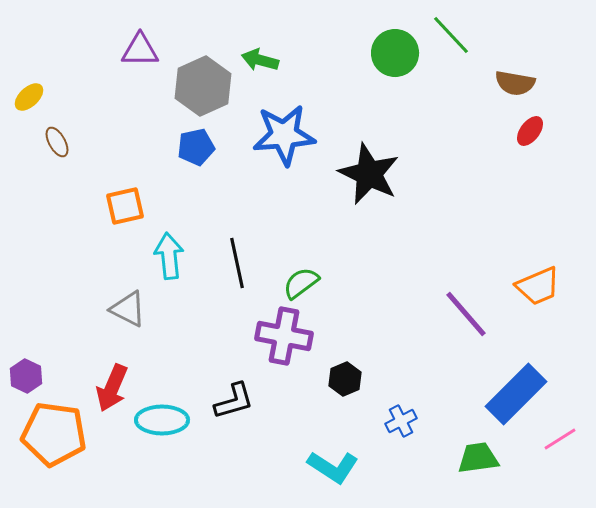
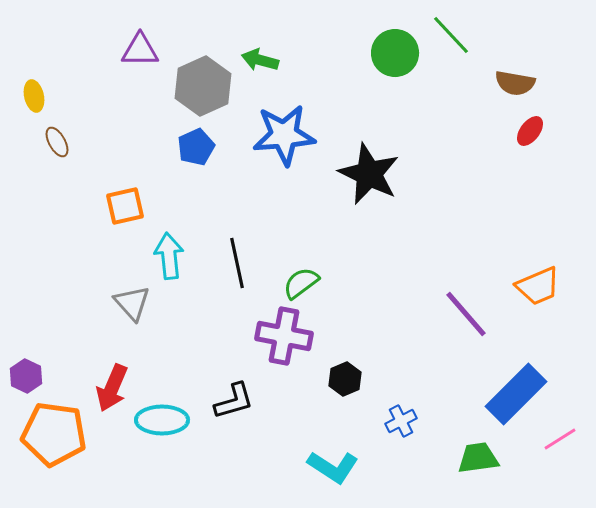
yellow ellipse: moved 5 px right, 1 px up; rotated 60 degrees counterclockwise
blue pentagon: rotated 12 degrees counterclockwise
gray triangle: moved 4 px right, 6 px up; rotated 21 degrees clockwise
